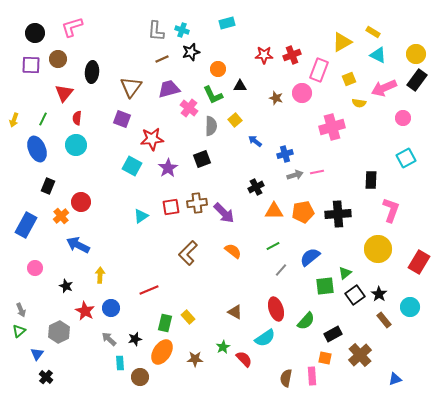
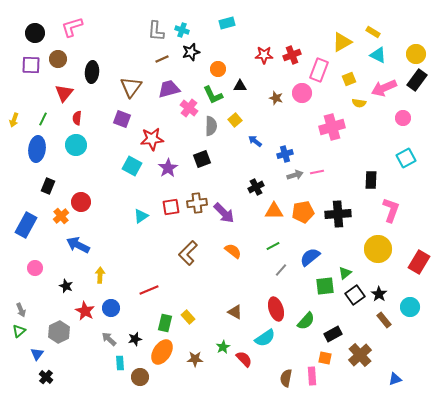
blue ellipse at (37, 149): rotated 30 degrees clockwise
